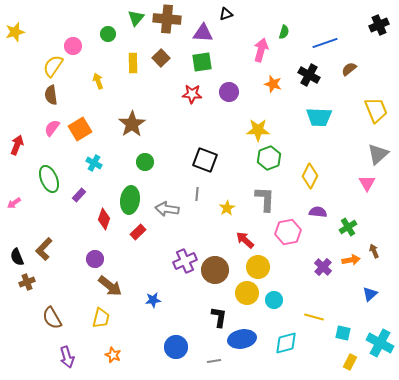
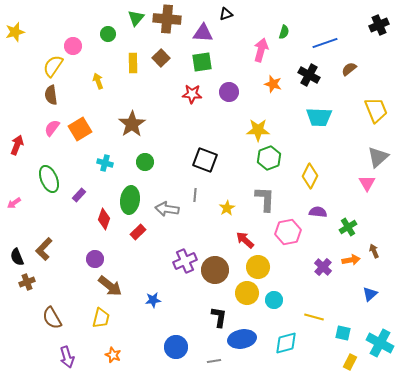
gray triangle at (378, 154): moved 3 px down
cyan cross at (94, 163): moved 11 px right; rotated 14 degrees counterclockwise
gray line at (197, 194): moved 2 px left, 1 px down
